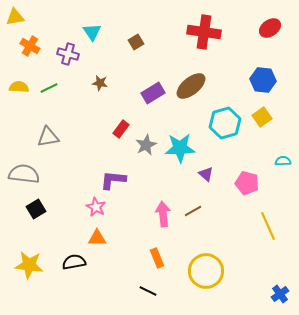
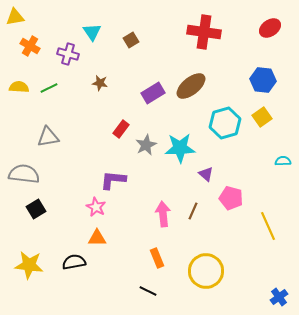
brown square: moved 5 px left, 2 px up
pink pentagon: moved 16 px left, 15 px down
brown line: rotated 36 degrees counterclockwise
blue cross: moved 1 px left, 3 px down
